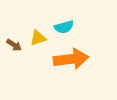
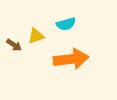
cyan semicircle: moved 2 px right, 3 px up
yellow triangle: moved 2 px left, 2 px up
